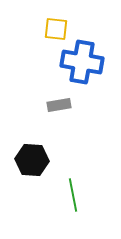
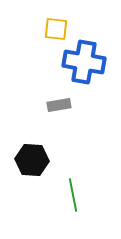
blue cross: moved 2 px right
